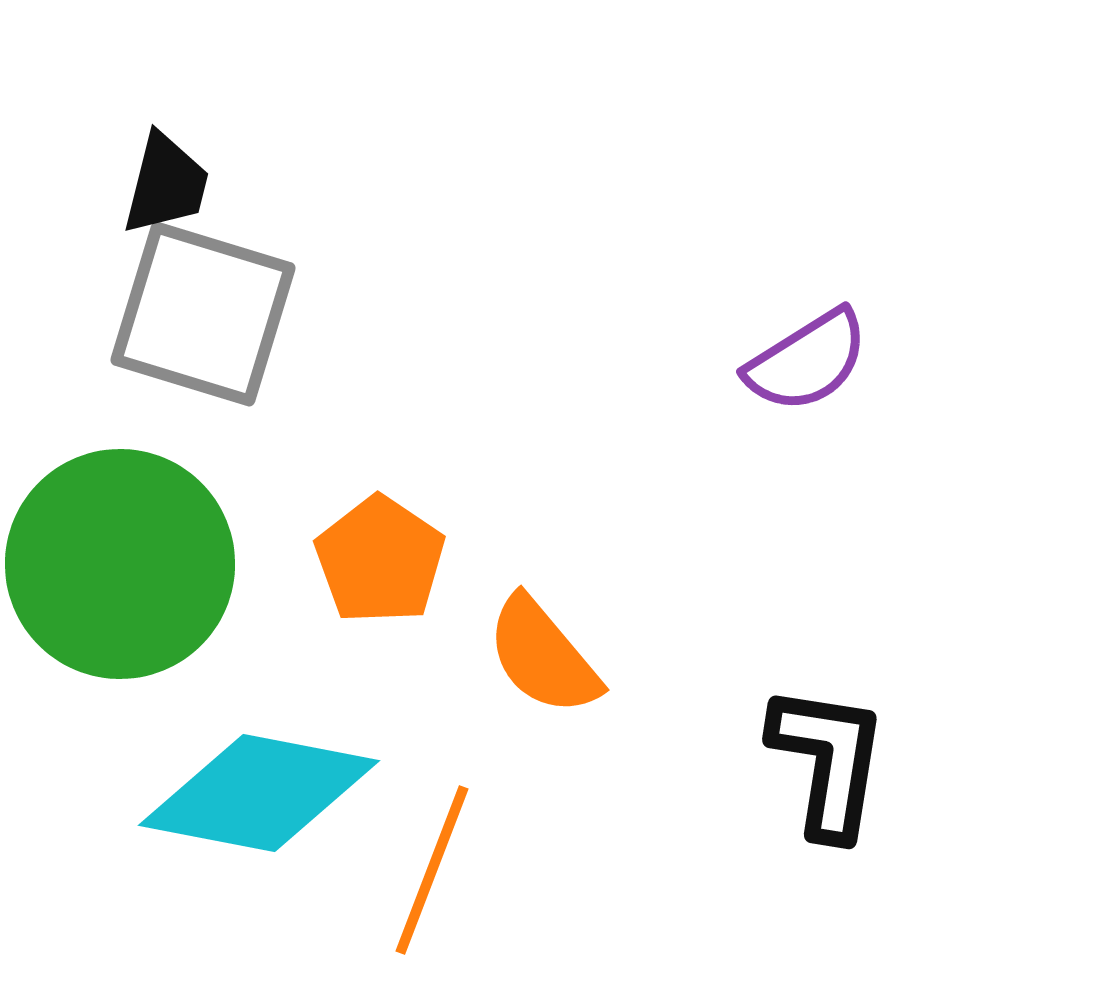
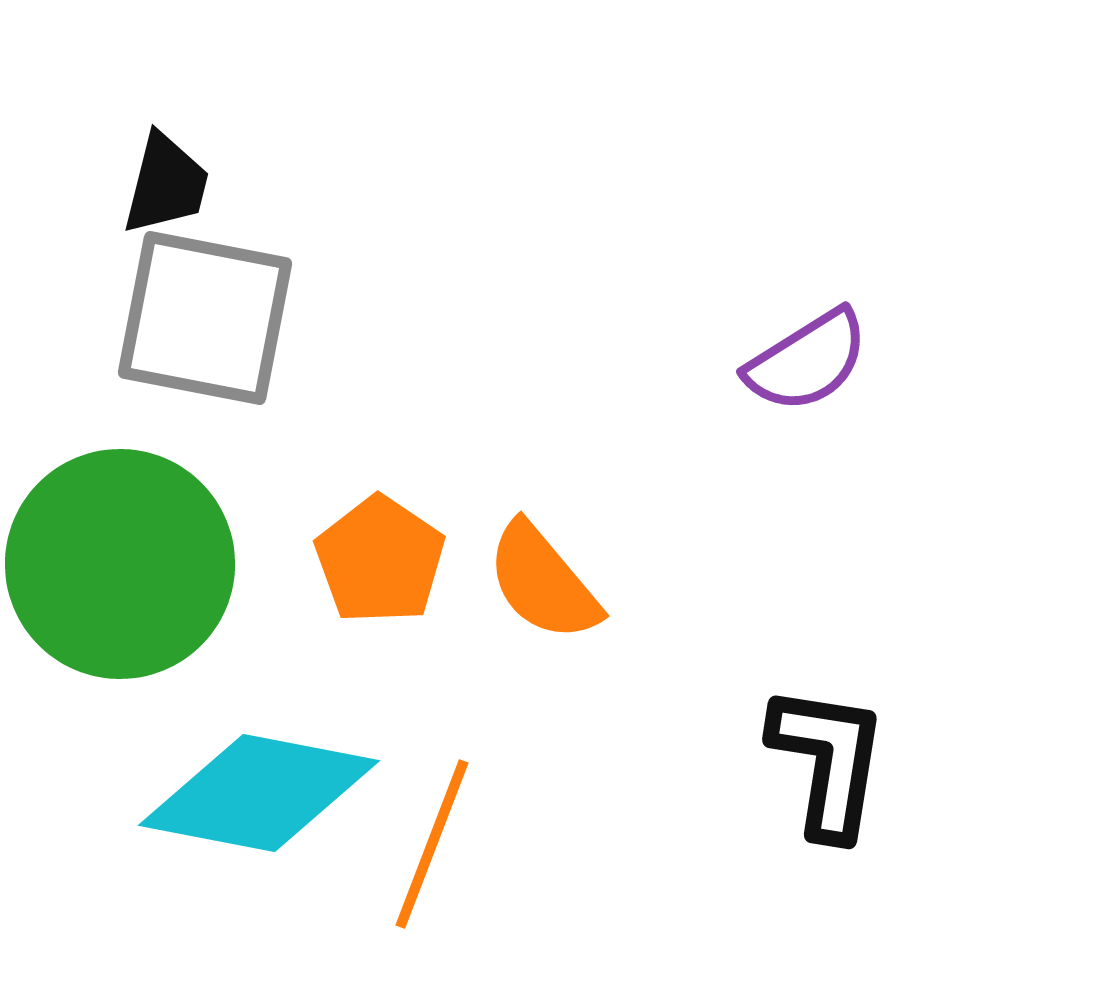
gray square: moved 2 px right, 4 px down; rotated 6 degrees counterclockwise
orange semicircle: moved 74 px up
orange line: moved 26 px up
